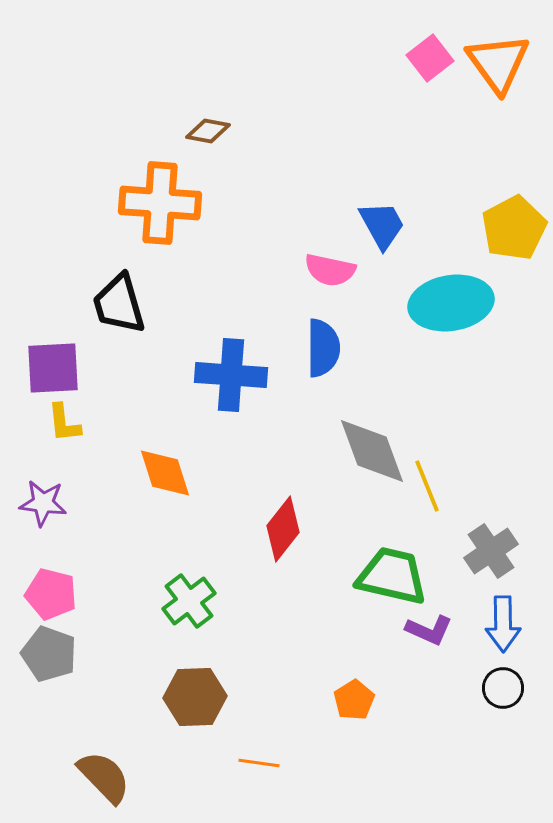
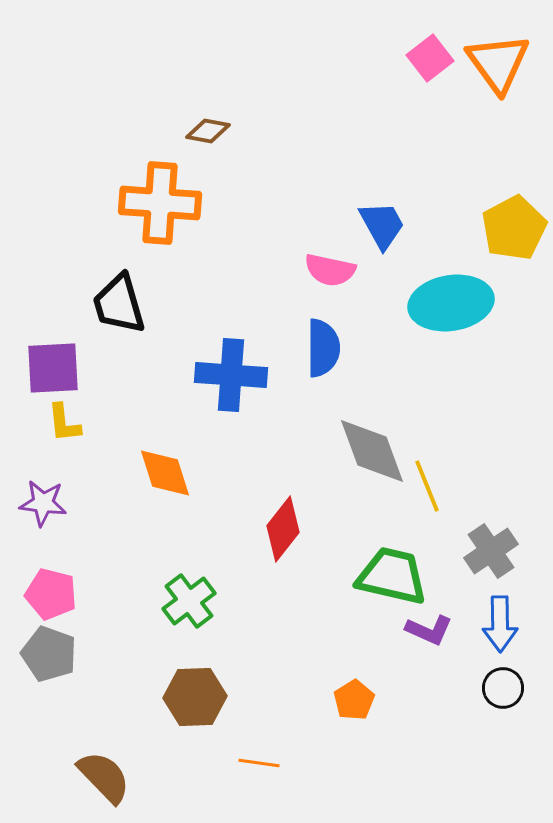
blue arrow: moved 3 px left
